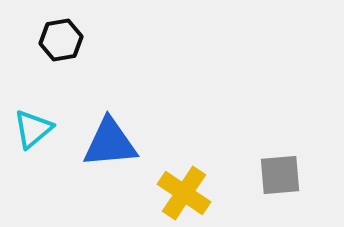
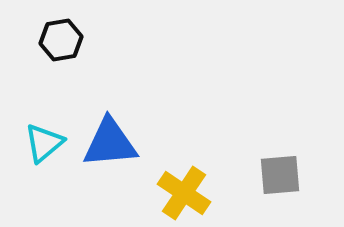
cyan triangle: moved 11 px right, 14 px down
